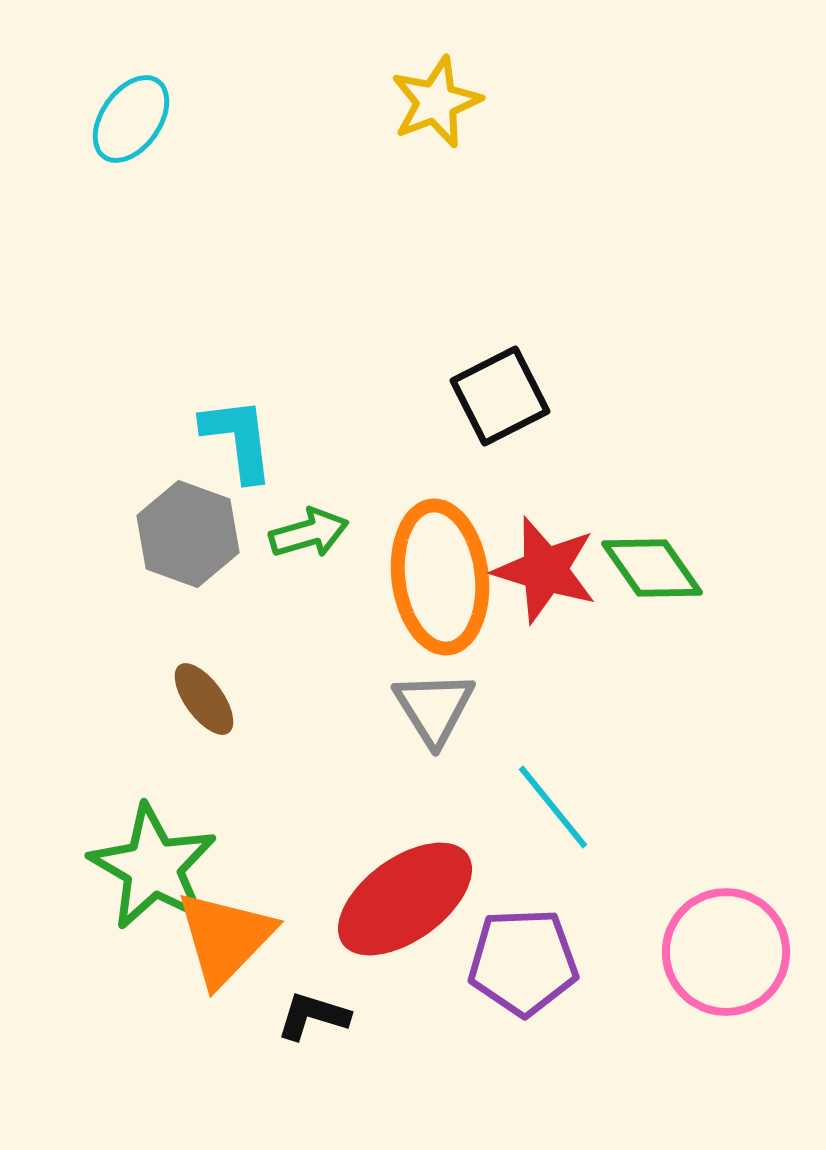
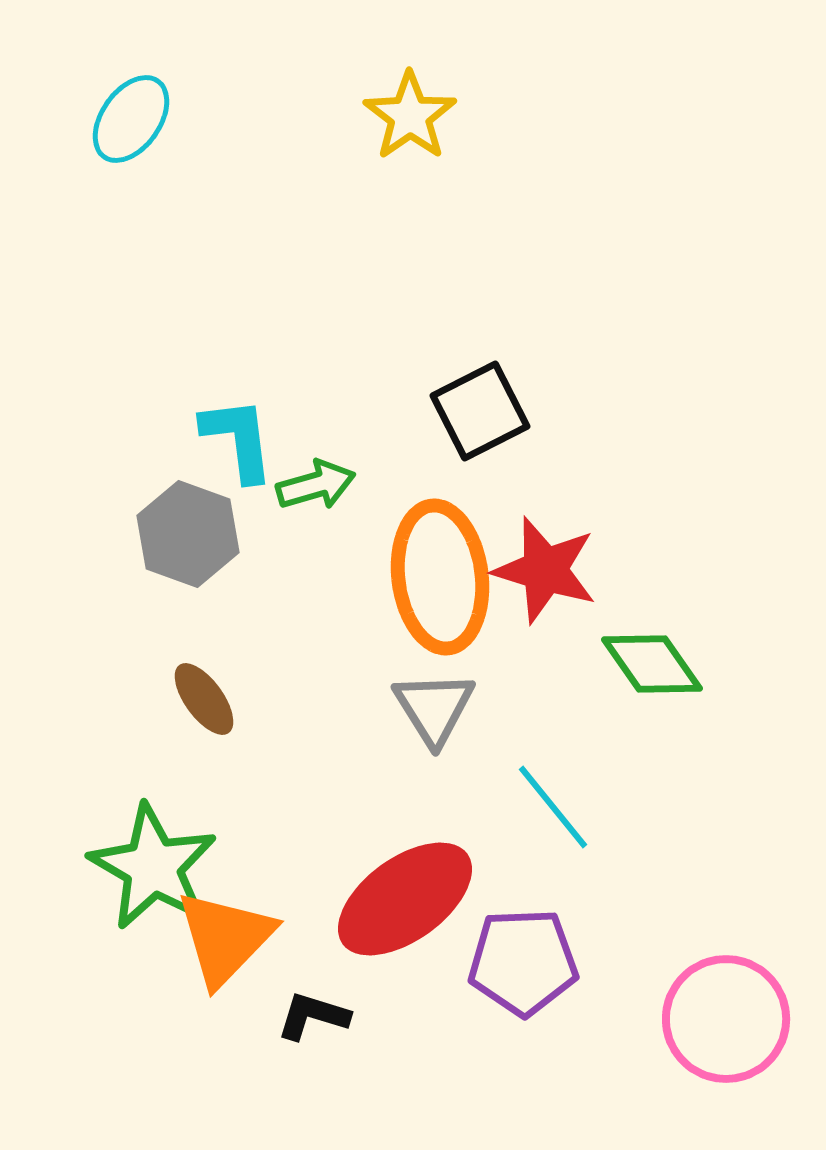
yellow star: moved 26 px left, 14 px down; rotated 14 degrees counterclockwise
black square: moved 20 px left, 15 px down
green arrow: moved 7 px right, 48 px up
green diamond: moved 96 px down
pink circle: moved 67 px down
